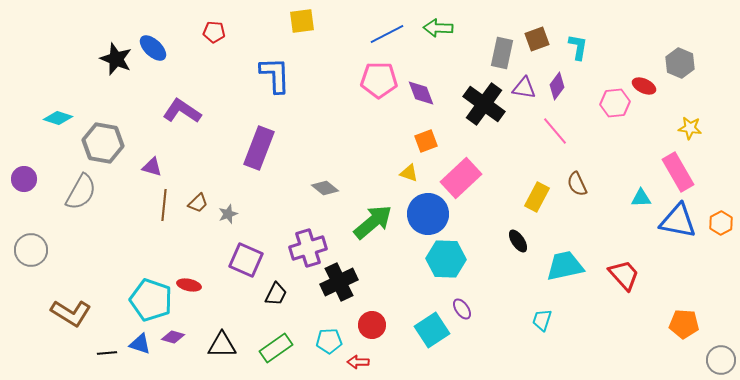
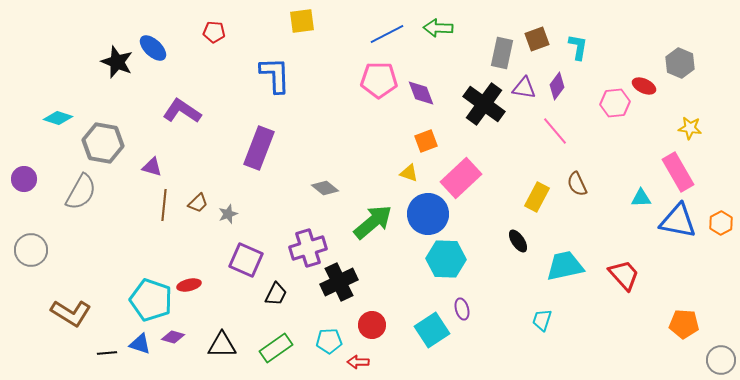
black star at (116, 59): moved 1 px right, 3 px down
red ellipse at (189, 285): rotated 25 degrees counterclockwise
purple ellipse at (462, 309): rotated 20 degrees clockwise
